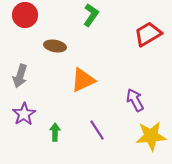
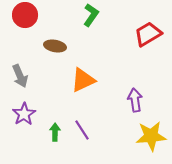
gray arrow: rotated 40 degrees counterclockwise
purple arrow: rotated 20 degrees clockwise
purple line: moved 15 px left
